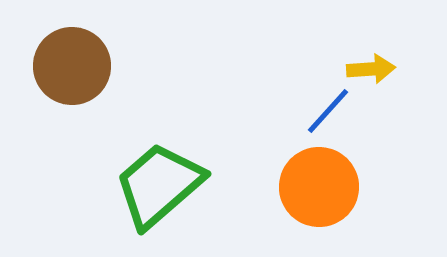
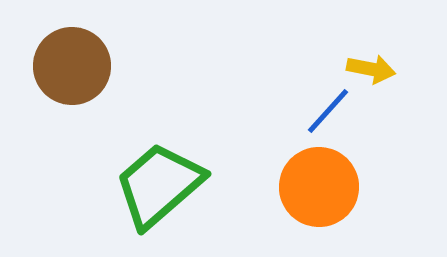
yellow arrow: rotated 15 degrees clockwise
